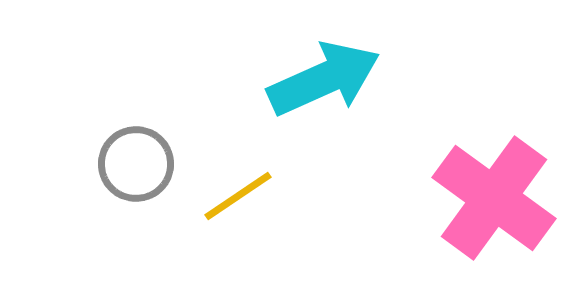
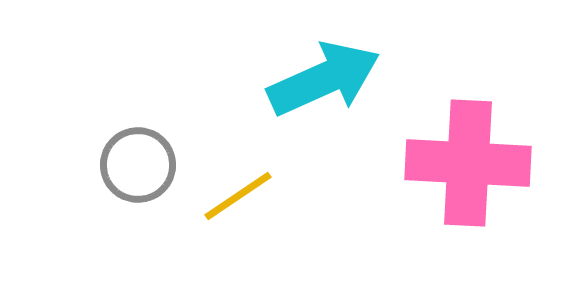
gray circle: moved 2 px right, 1 px down
pink cross: moved 26 px left, 35 px up; rotated 33 degrees counterclockwise
